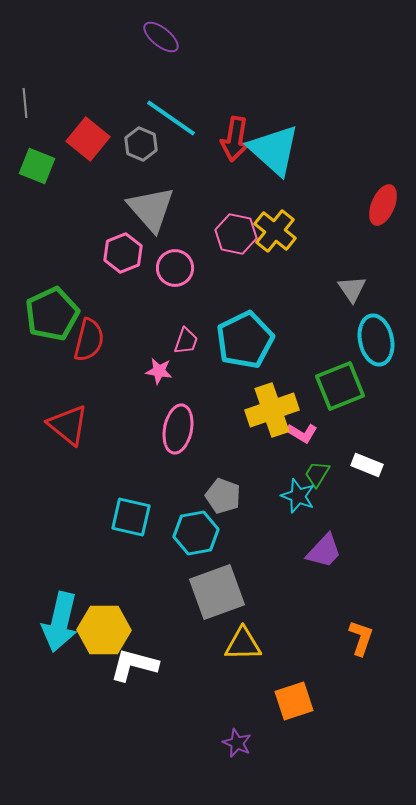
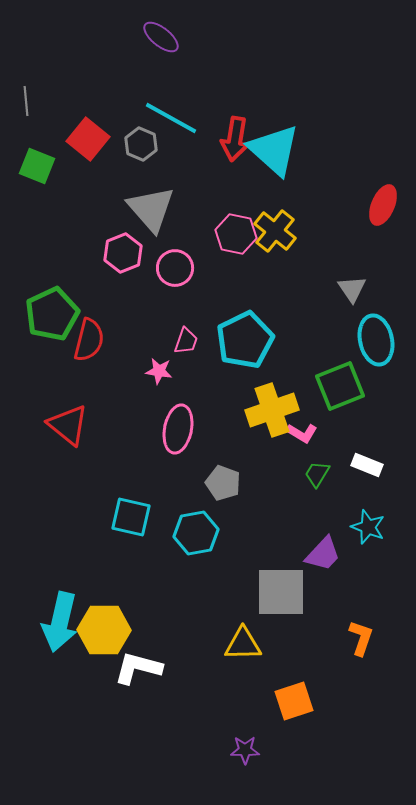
gray line at (25, 103): moved 1 px right, 2 px up
cyan line at (171, 118): rotated 6 degrees counterclockwise
gray pentagon at (223, 496): moved 13 px up
cyan star at (298, 496): moved 70 px right, 31 px down
purple trapezoid at (324, 551): moved 1 px left, 3 px down
gray square at (217, 592): moved 64 px right; rotated 20 degrees clockwise
white L-shape at (134, 665): moved 4 px right, 3 px down
purple star at (237, 743): moved 8 px right, 7 px down; rotated 24 degrees counterclockwise
